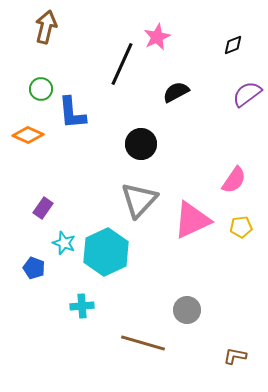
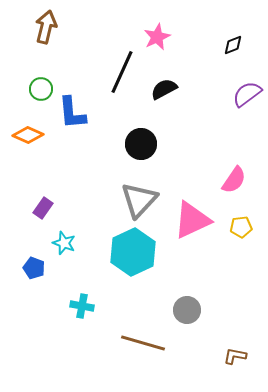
black line: moved 8 px down
black semicircle: moved 12 px left, 3 px up
cyan hexagon: moved 27 px right
cyan cross: rotated 15 degrees clockwise
